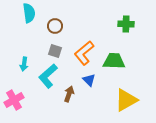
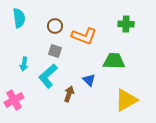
cyan semicircle: moved 10 px left, 5 px down
orange L-shape: moved 17 px up; rotated 120 degrees counterclockwise
